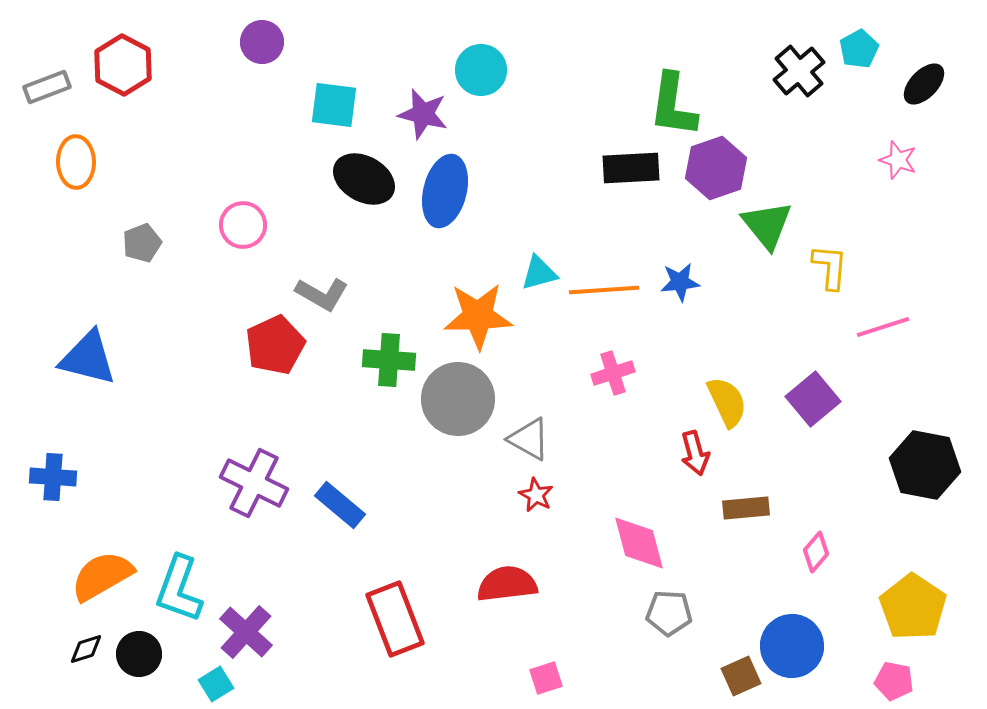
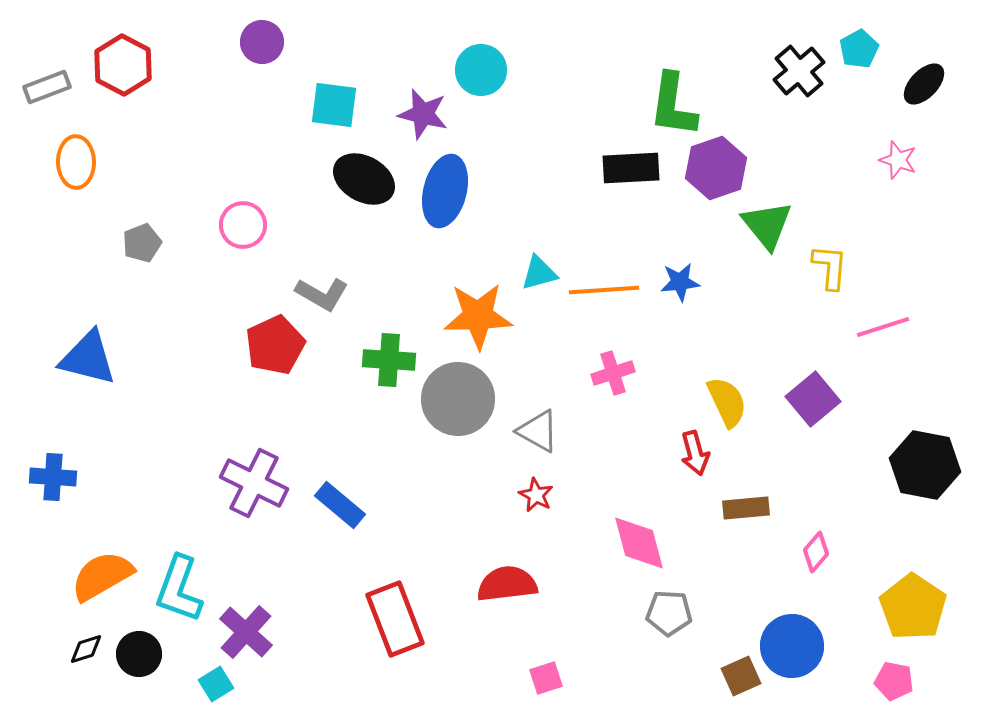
gray triangle at (529, 439): moved 9 px right, 8 px up
